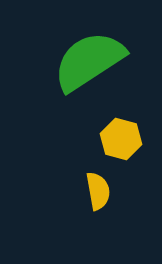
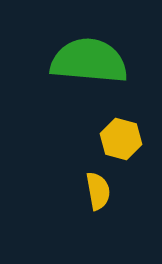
green semicircle: rotated 38 degrees clockwise
